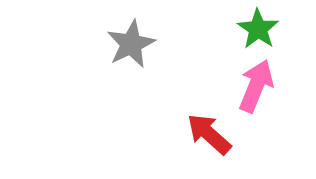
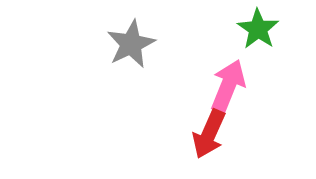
pink arrow: moved 28 px left
red arrow: rotated 108 degrees counterclockwise
